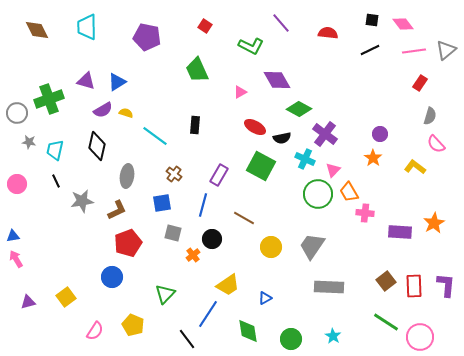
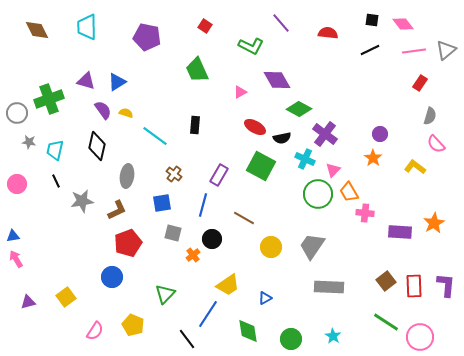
purple semicircle at (103, 110): rotated 96 degrees counterclockwise
